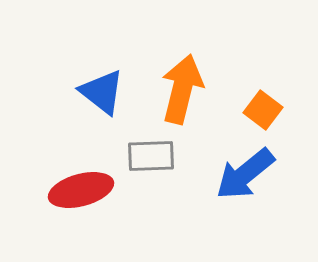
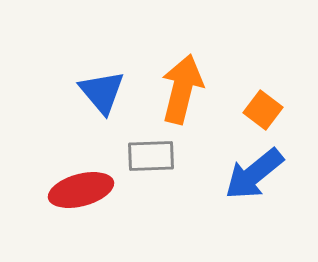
blue triangle: rotated 12 degrees clockwise
blue arrow: moved 9 px right
